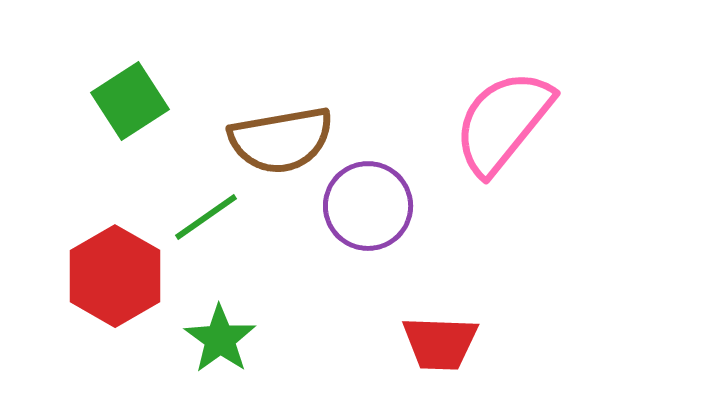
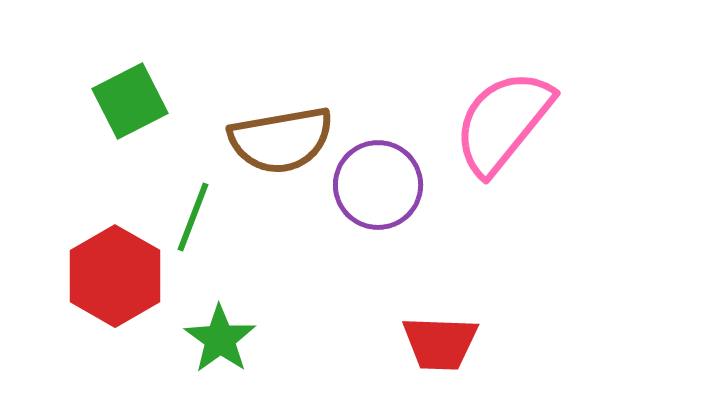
green square: rotated 6 degrees clockwise
purple circle: moved 10 px right, 21 px up
green line: moved 13 px left; rotated 34 degrees counterclockwise
